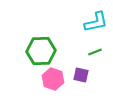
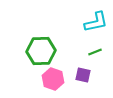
purple square: moved 2 px right
